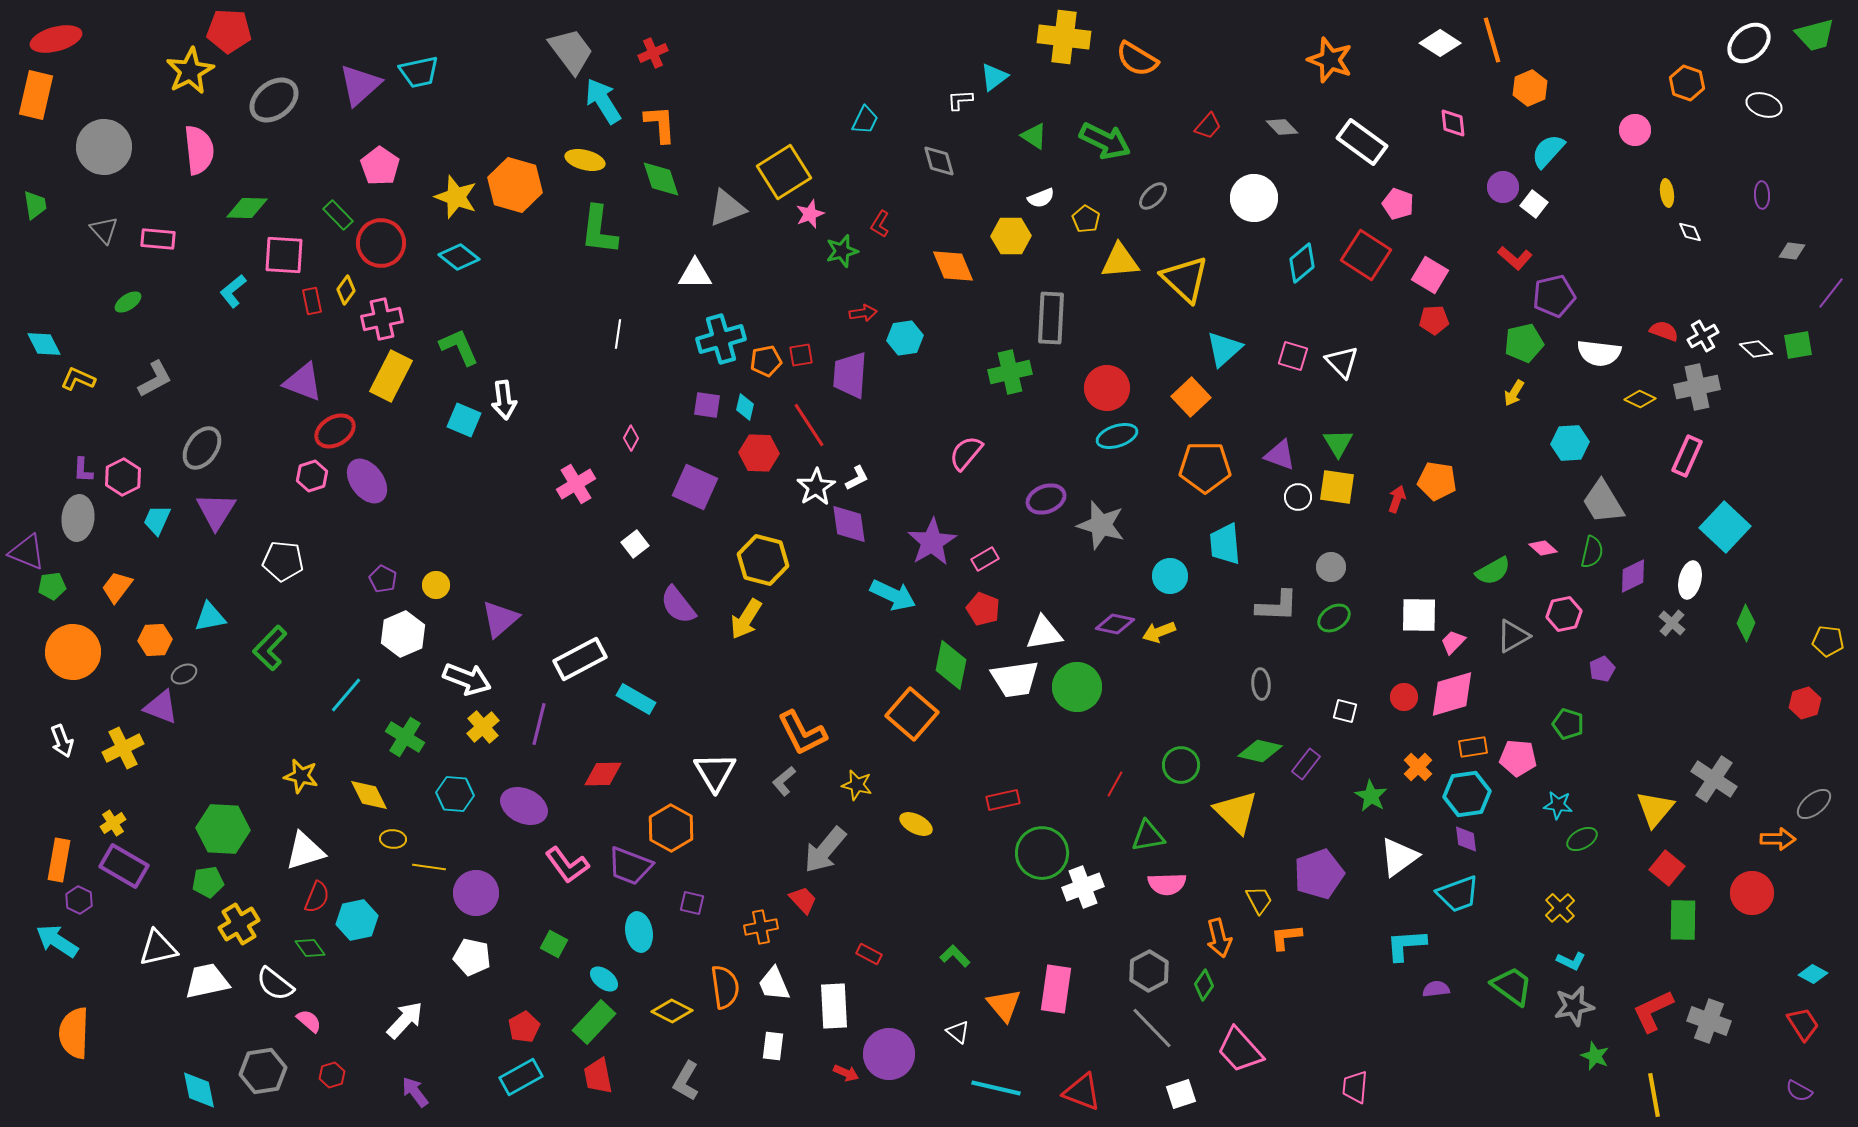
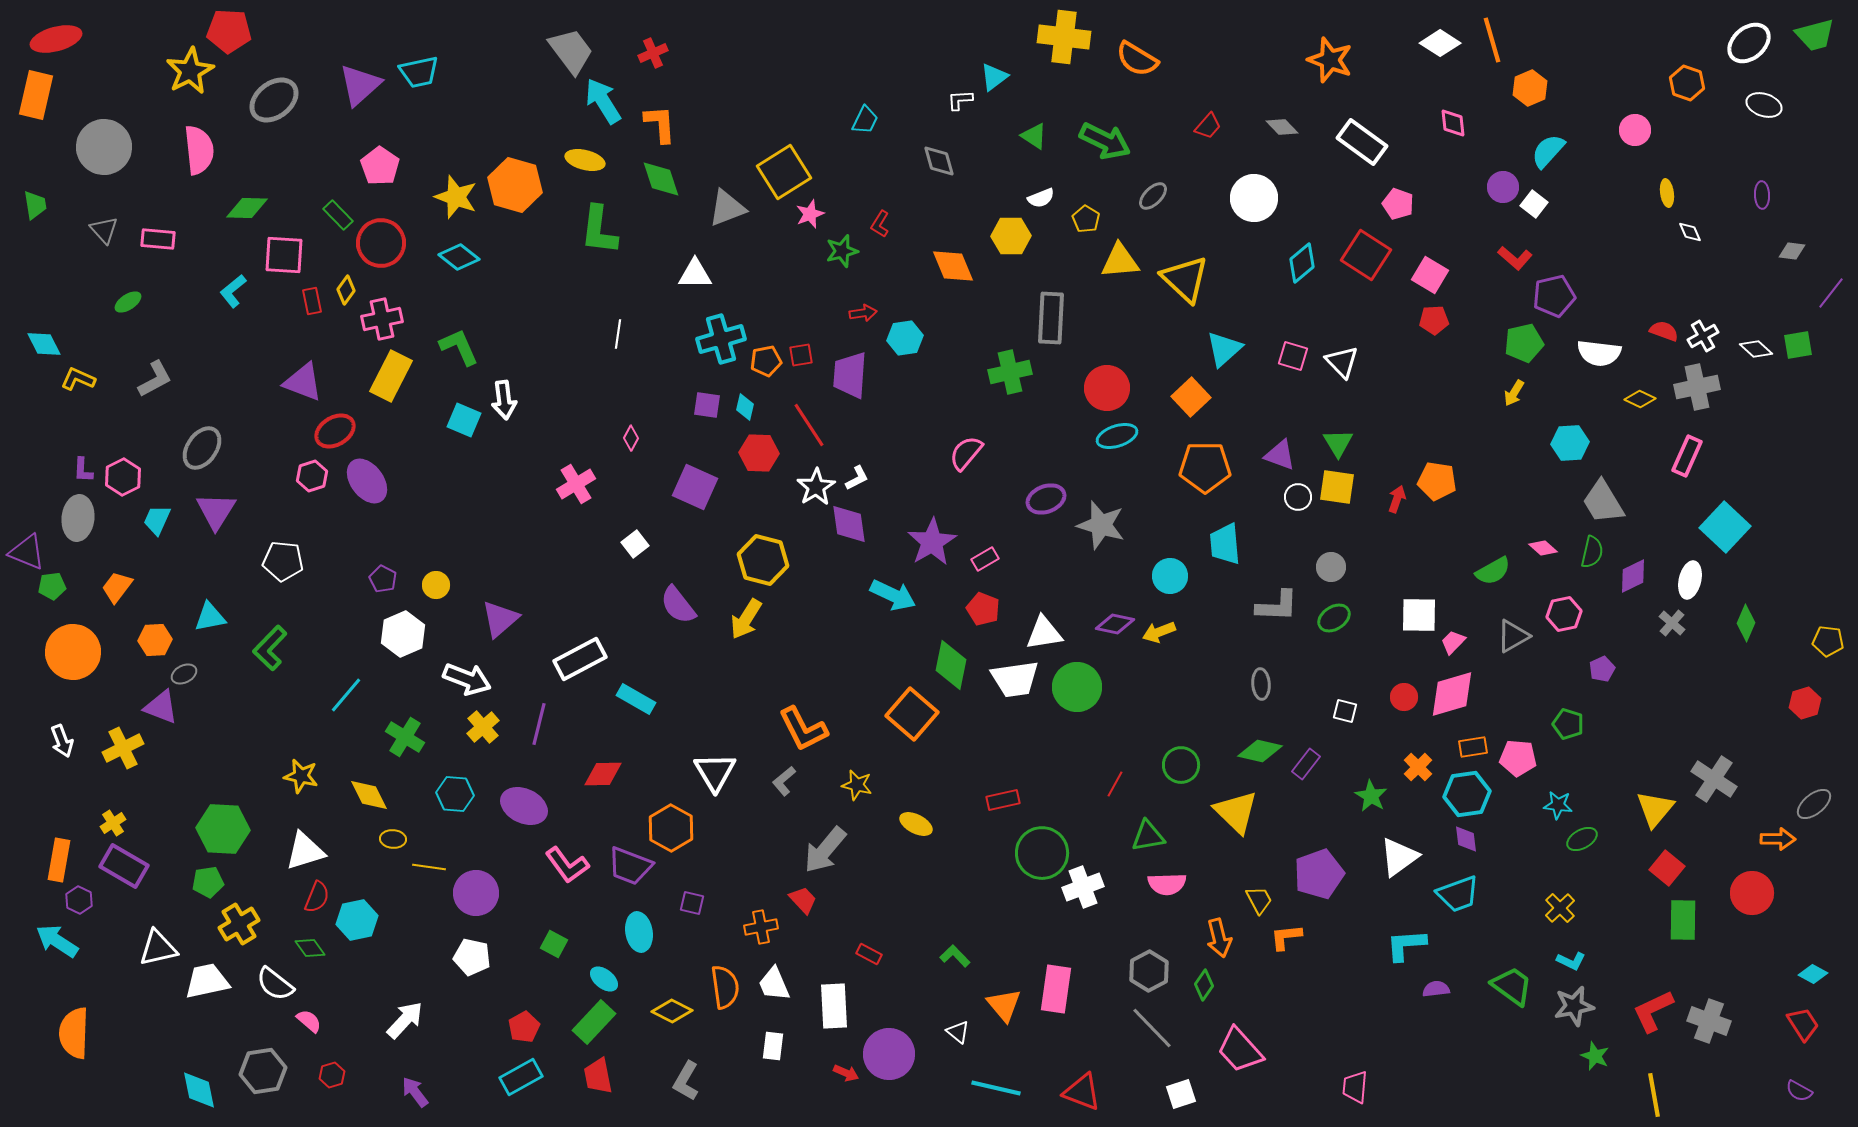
orange L-shape at (802, 733): moved 1 px right, 4 px up
